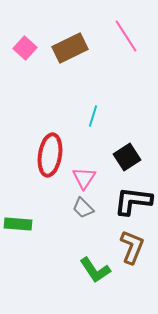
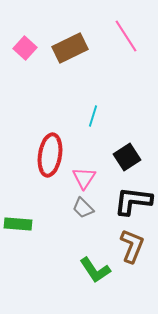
brown L-shape: moved 1 px up
